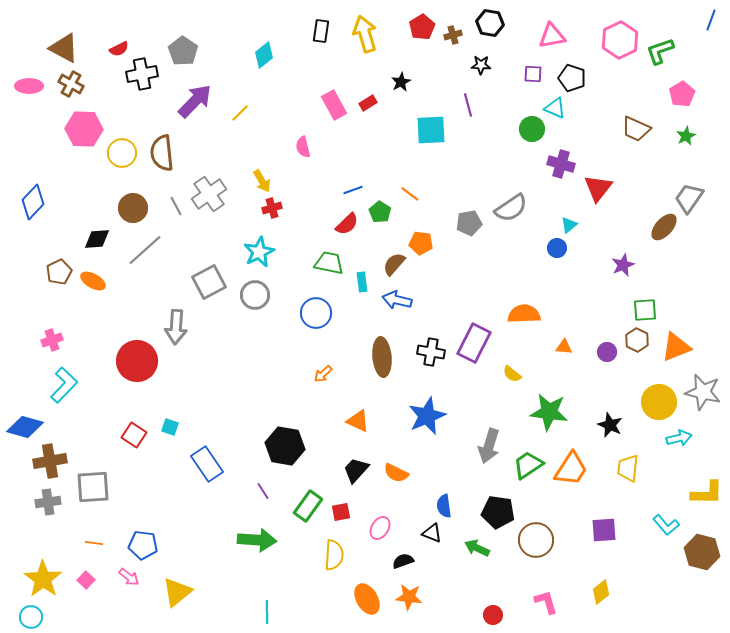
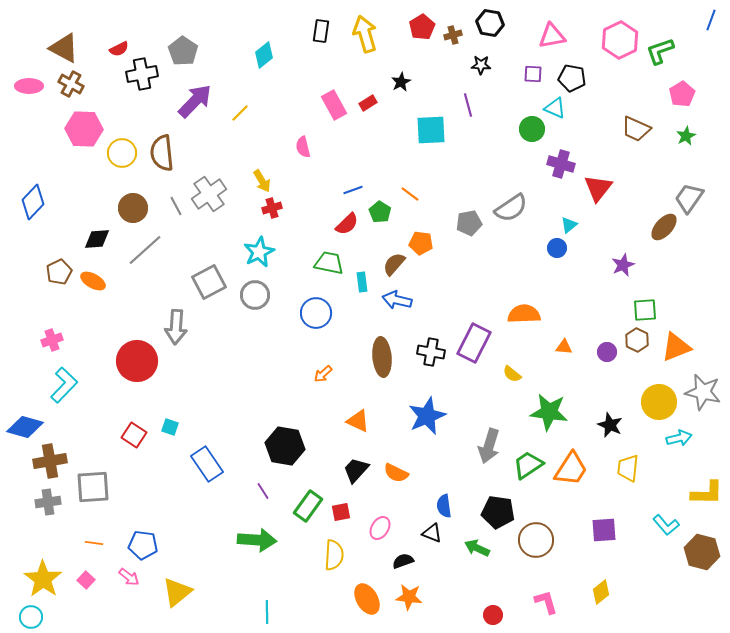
black pentagon at (572, 78): rotated 8 degrees counterclockwise
